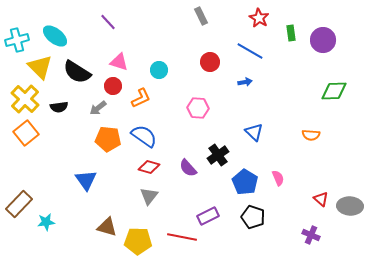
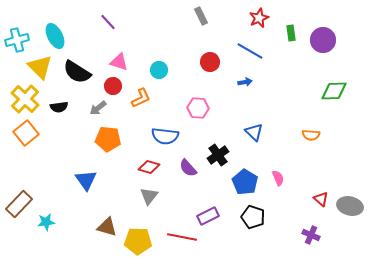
red star at (259, 18): rotated 18 degrees clockwise
cyan ellipse at (55, 36): rotated 25 degrees clockwise
blue semicircle at (144, 136): moved 21 px right; rotated 152 degrees clockwise
gray ellipse at (350, 206): rotated 10 degrees clockwise
